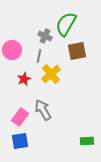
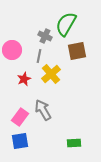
green rectangle: moved 13 px left, 2 px down
